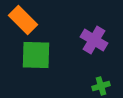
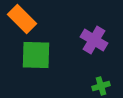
orange rectangle: moved 1 px left, 1 px up
